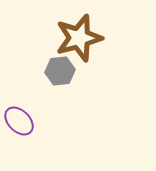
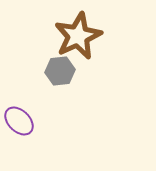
brown star: moved 1 px left, 2 px up; rotated 9 degrees counterclockwise
